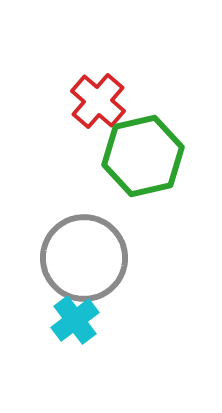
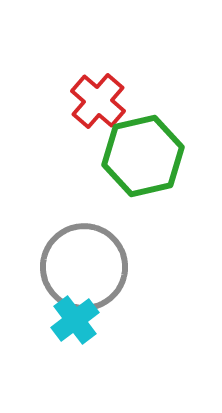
gray circle: moved 9 px down
